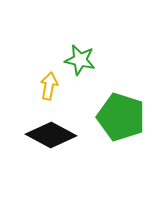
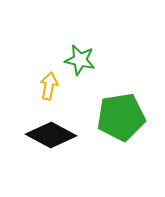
green pentagon: rotated 27 degrees counterclockwise
